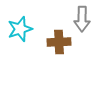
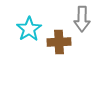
cyan star: moved 9 px right; rotated 15 degrees counterclockwise
